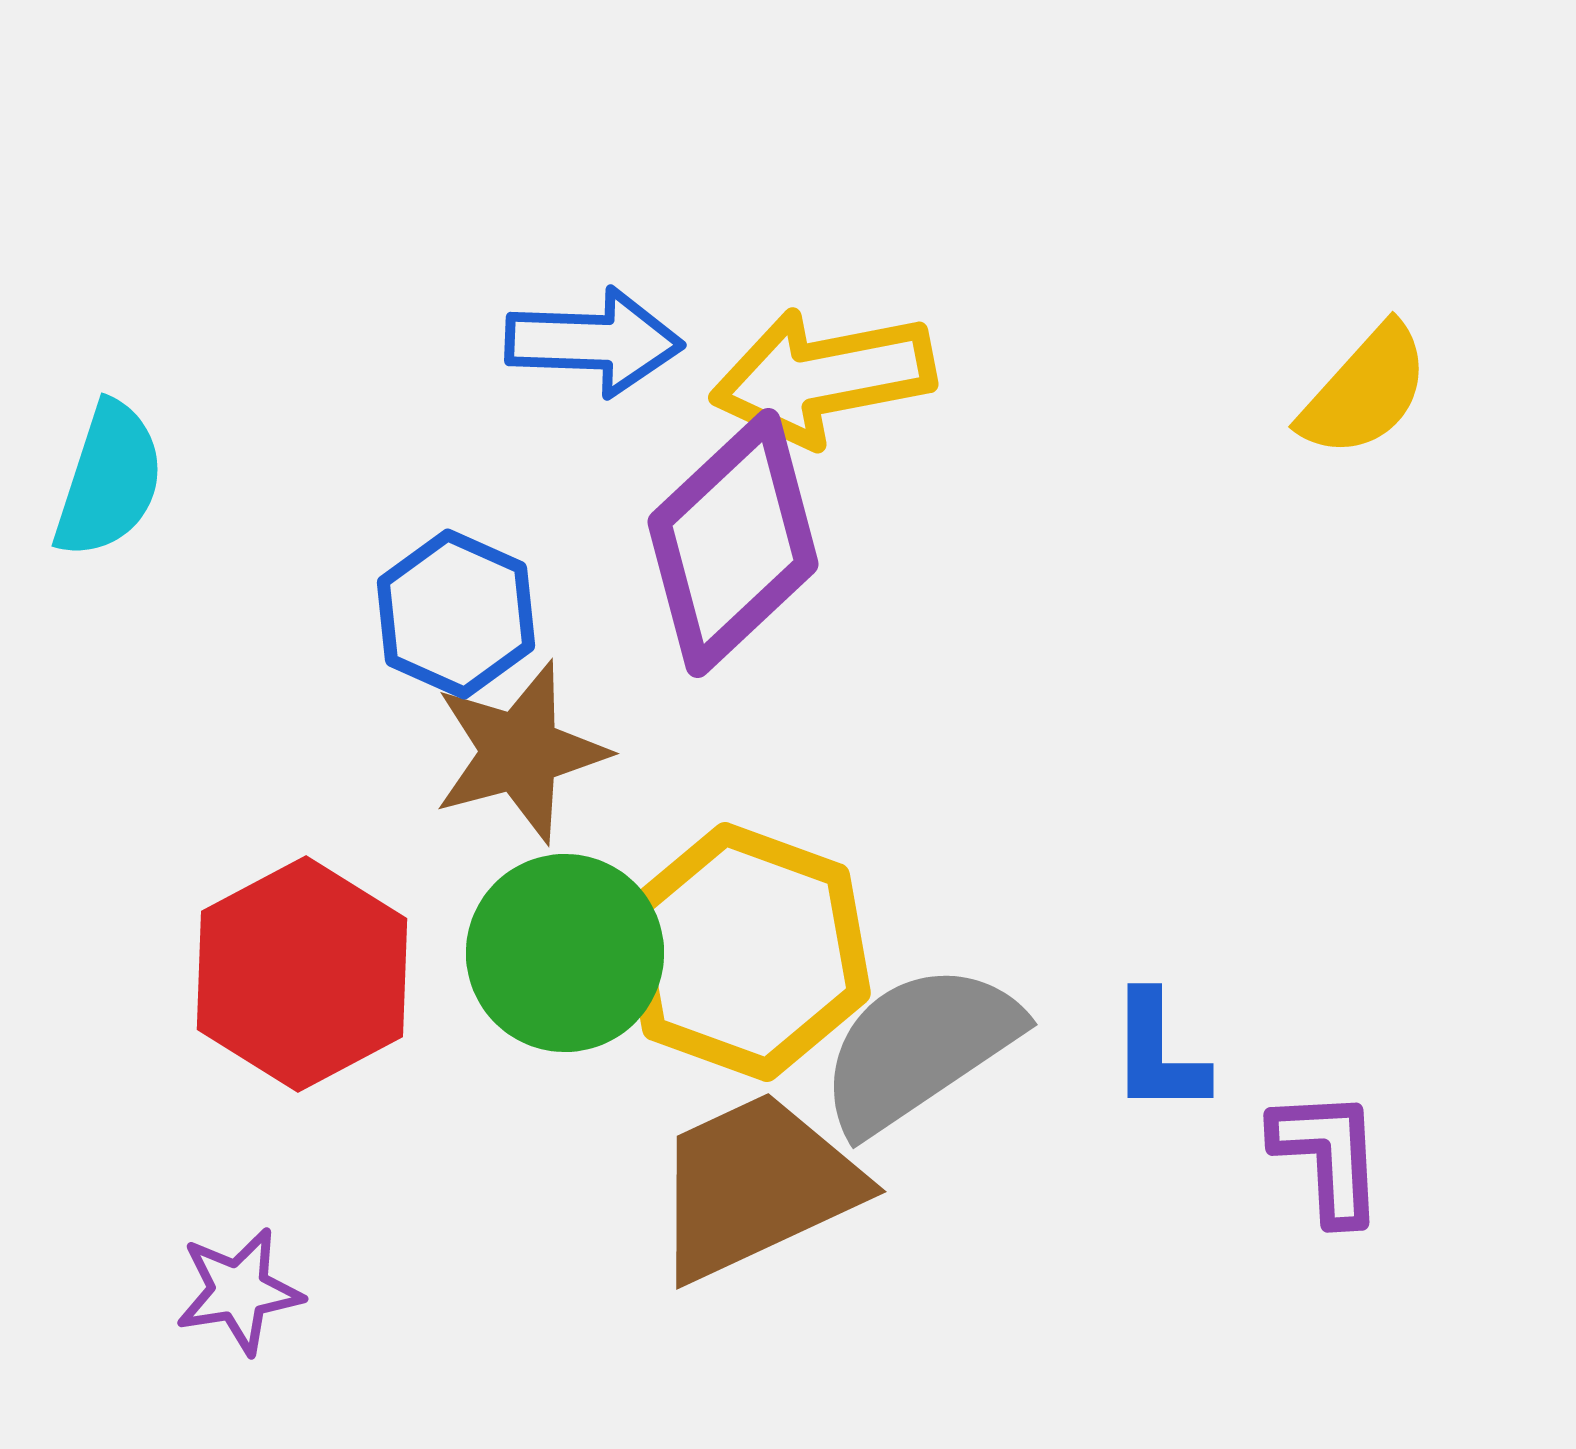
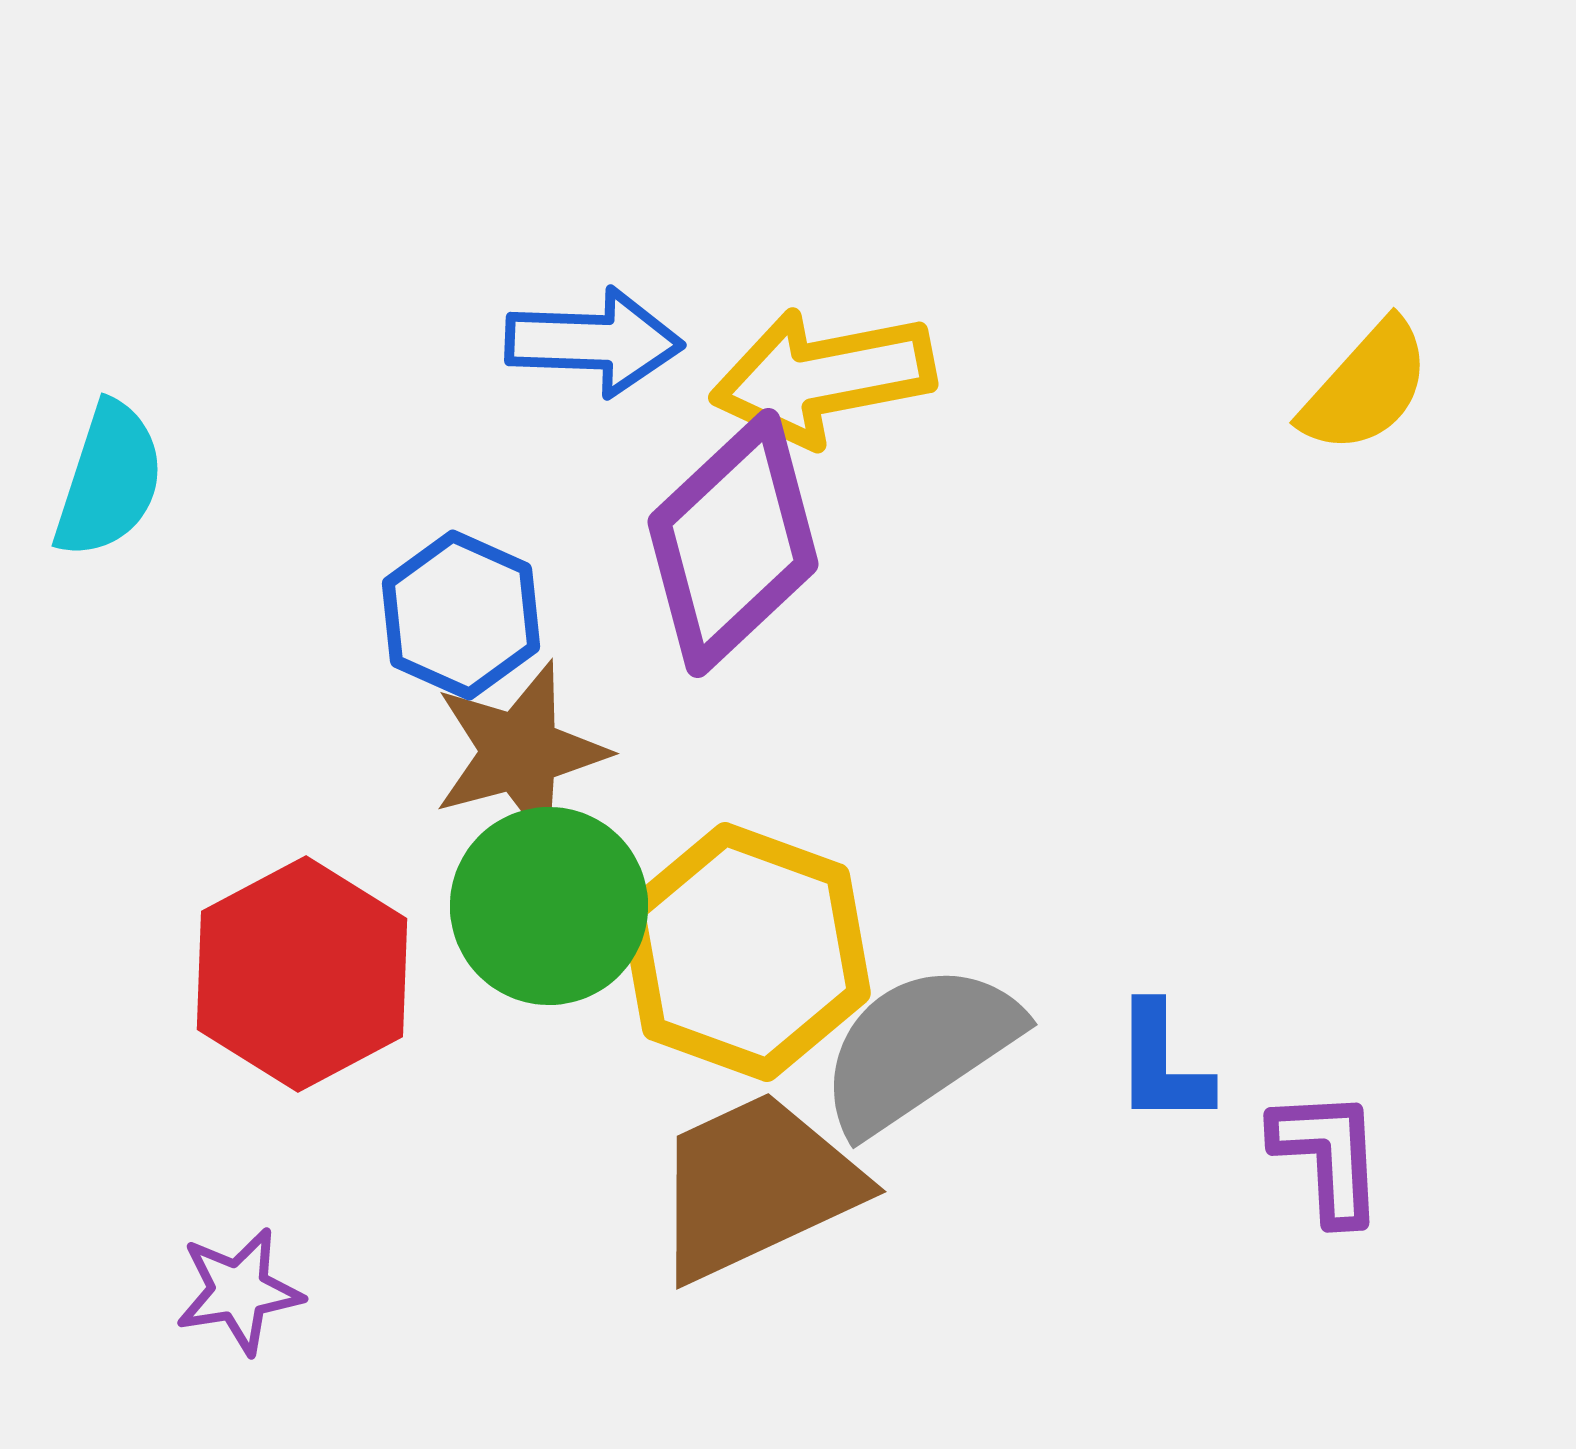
yellow semicircle: moved 1 px right, 4 px up
blue hexagon: moved 5 px right, 1 px down
green circle: moved 16 px left, 47 px up
blue L-shape: moved 4 px right, 11 px down
